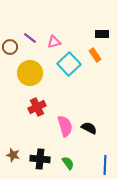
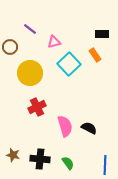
purple line: moved 9 px up
